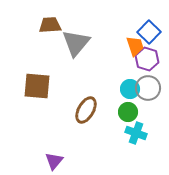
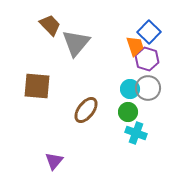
brown trapezoid: rotated 50 degrees clockwise
brown ellipse: rotated 8 degrees clockwise
